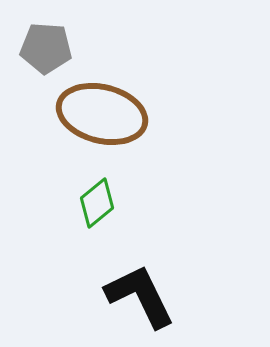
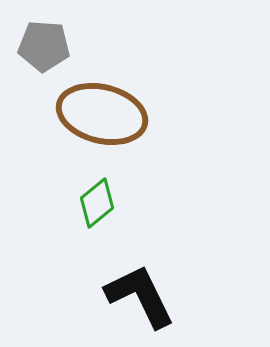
gray pentagon: moved 2 px left, 2 px up
